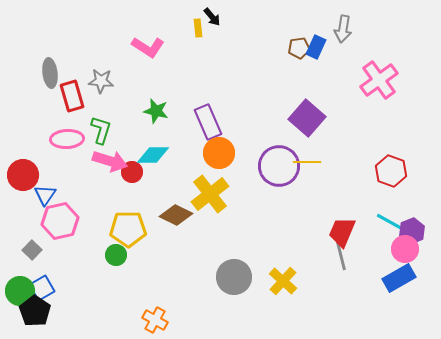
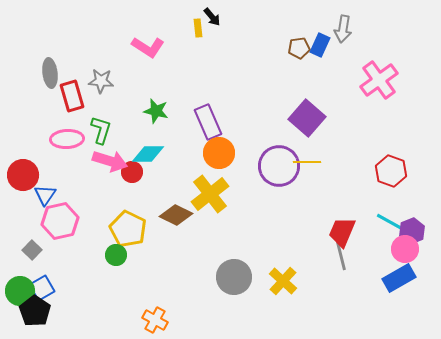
blue rectangle at (316, 47): moved 4 px right, 2 px up
cyan diamond at (153, 155): moved 5 px left, 1 px up
yellow pentagon at (128, 229): rotated 27 degrees clockwise
